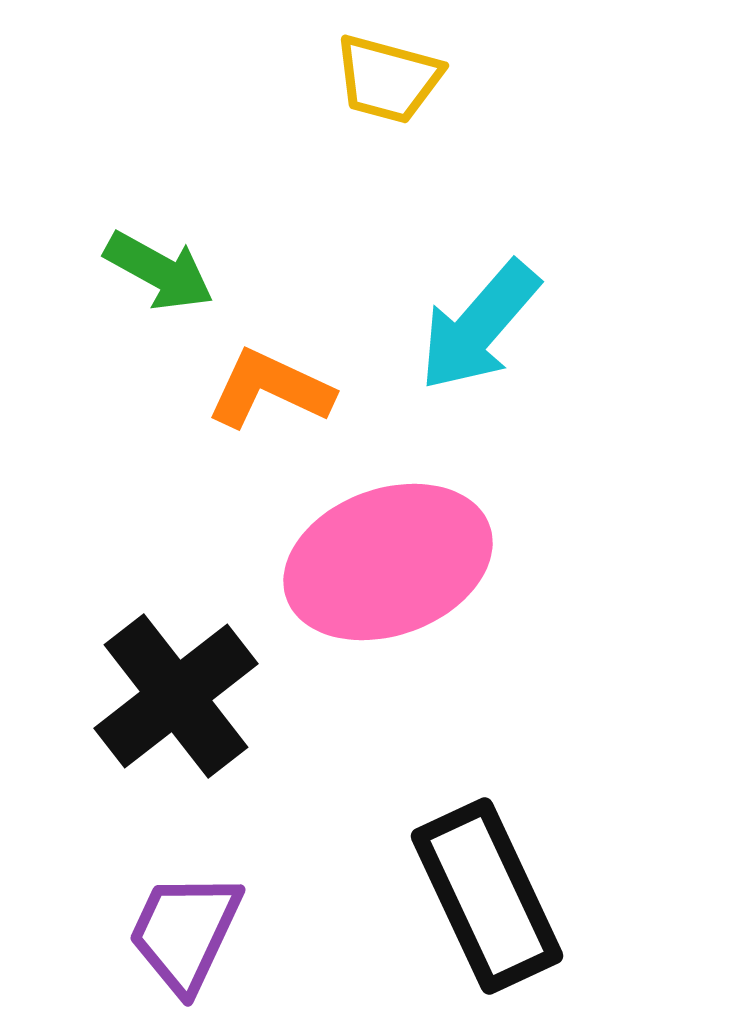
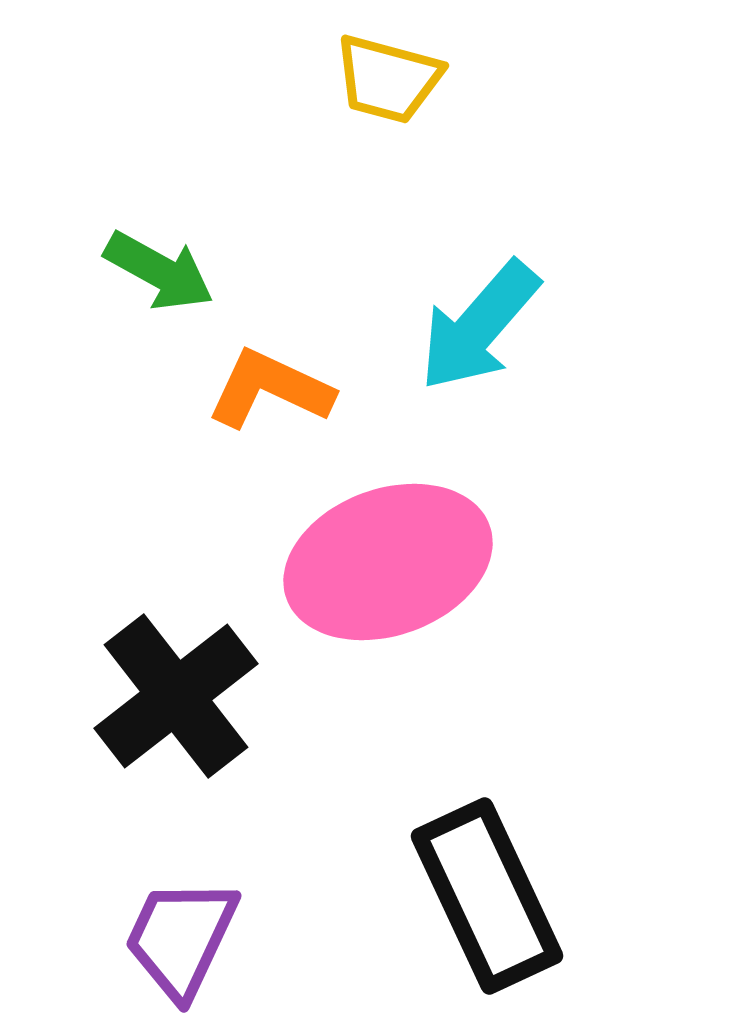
purple trapezoid: moved 4 px left, 6 px down
